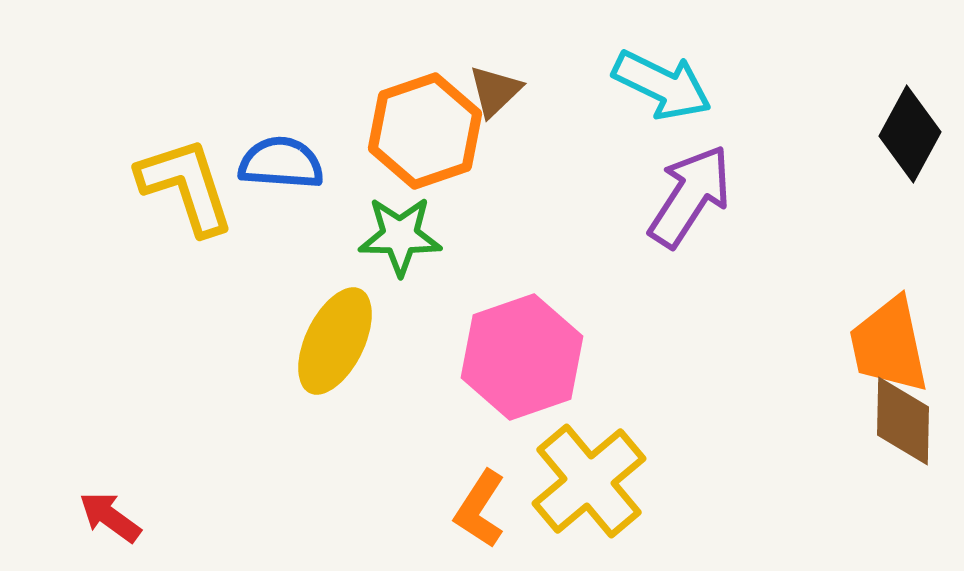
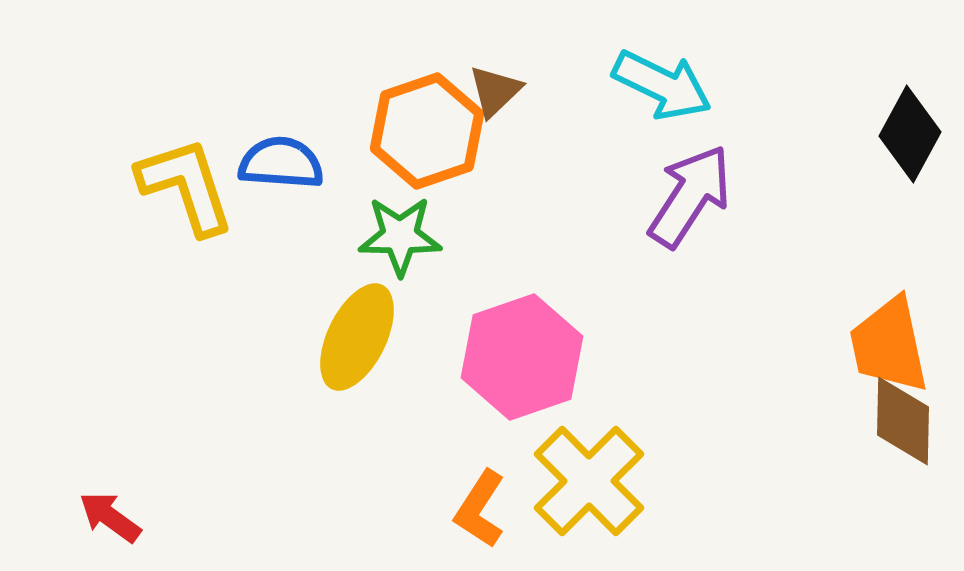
orange hexagon: moved 2 px right
yellow ellipse: moved 22 px right, 4 px up
yellow cross: rotated 5 degrees counterclockwise
